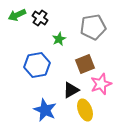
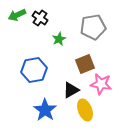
blue hexagon: moved 3 px left, 5 px down
pink star: rotated 30 degrees clockwise
blue star: rotated 10 degrees clockwise
